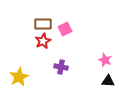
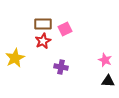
yellow star: moved 4 px left, 19 px up
